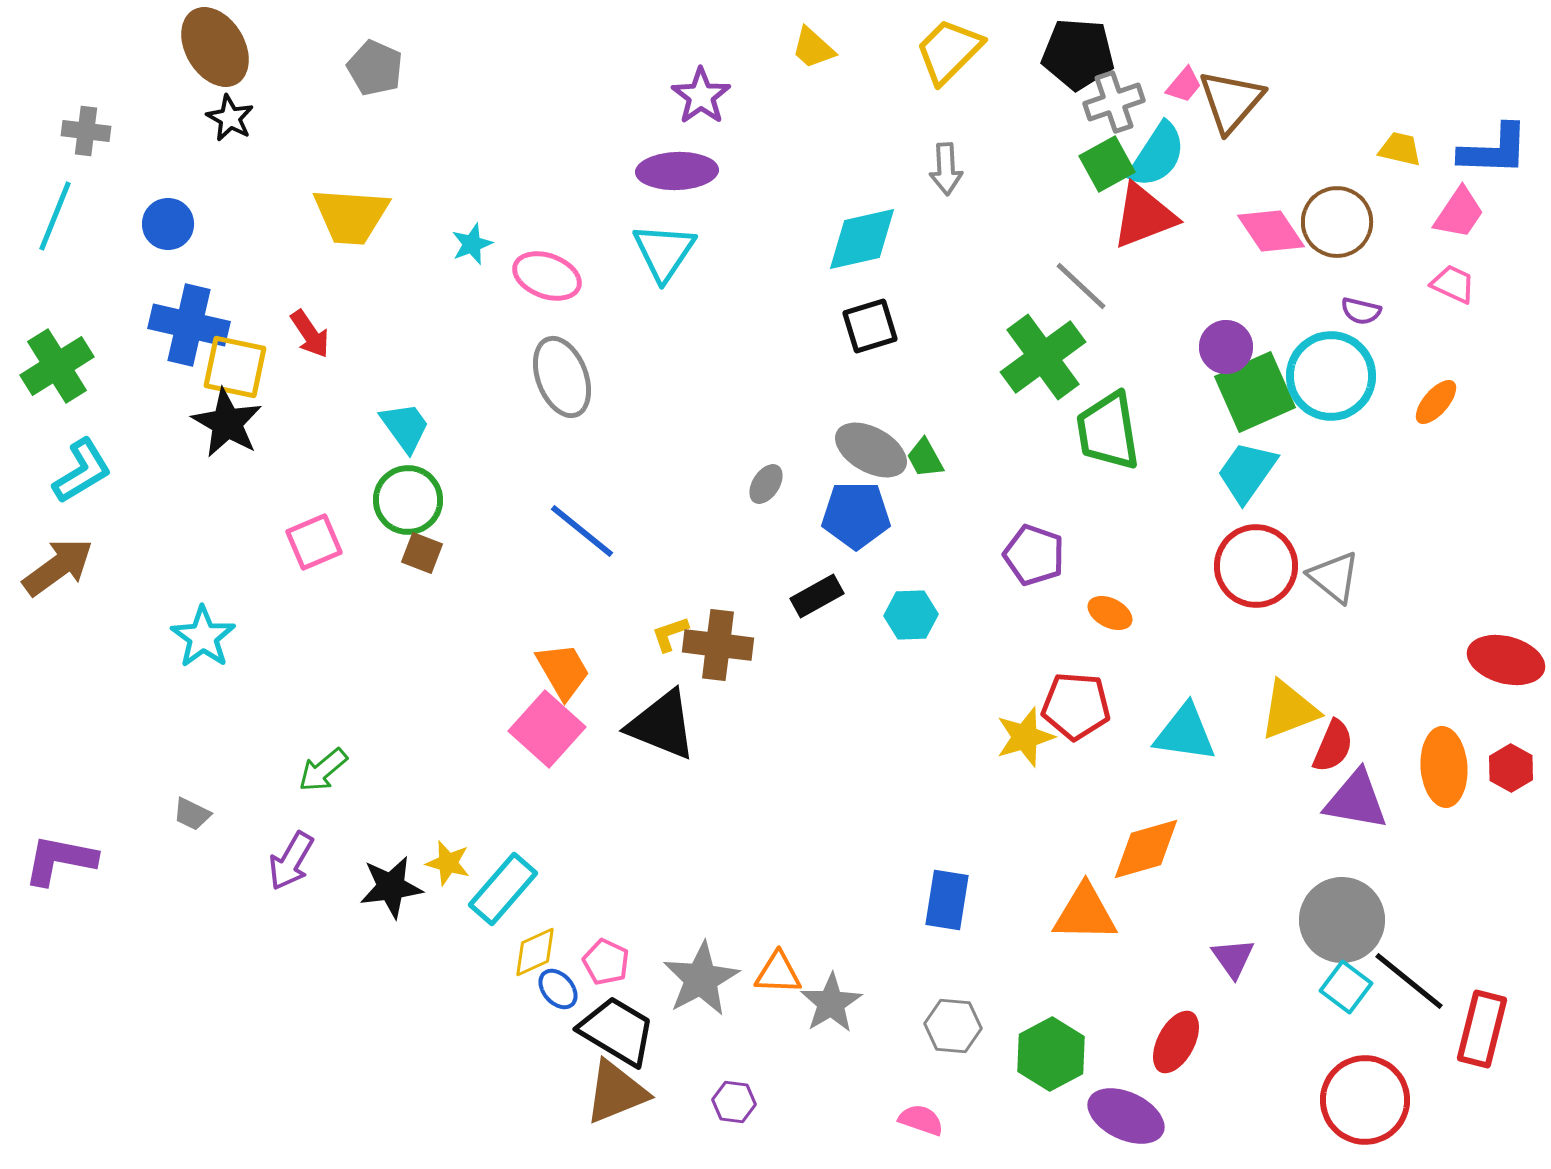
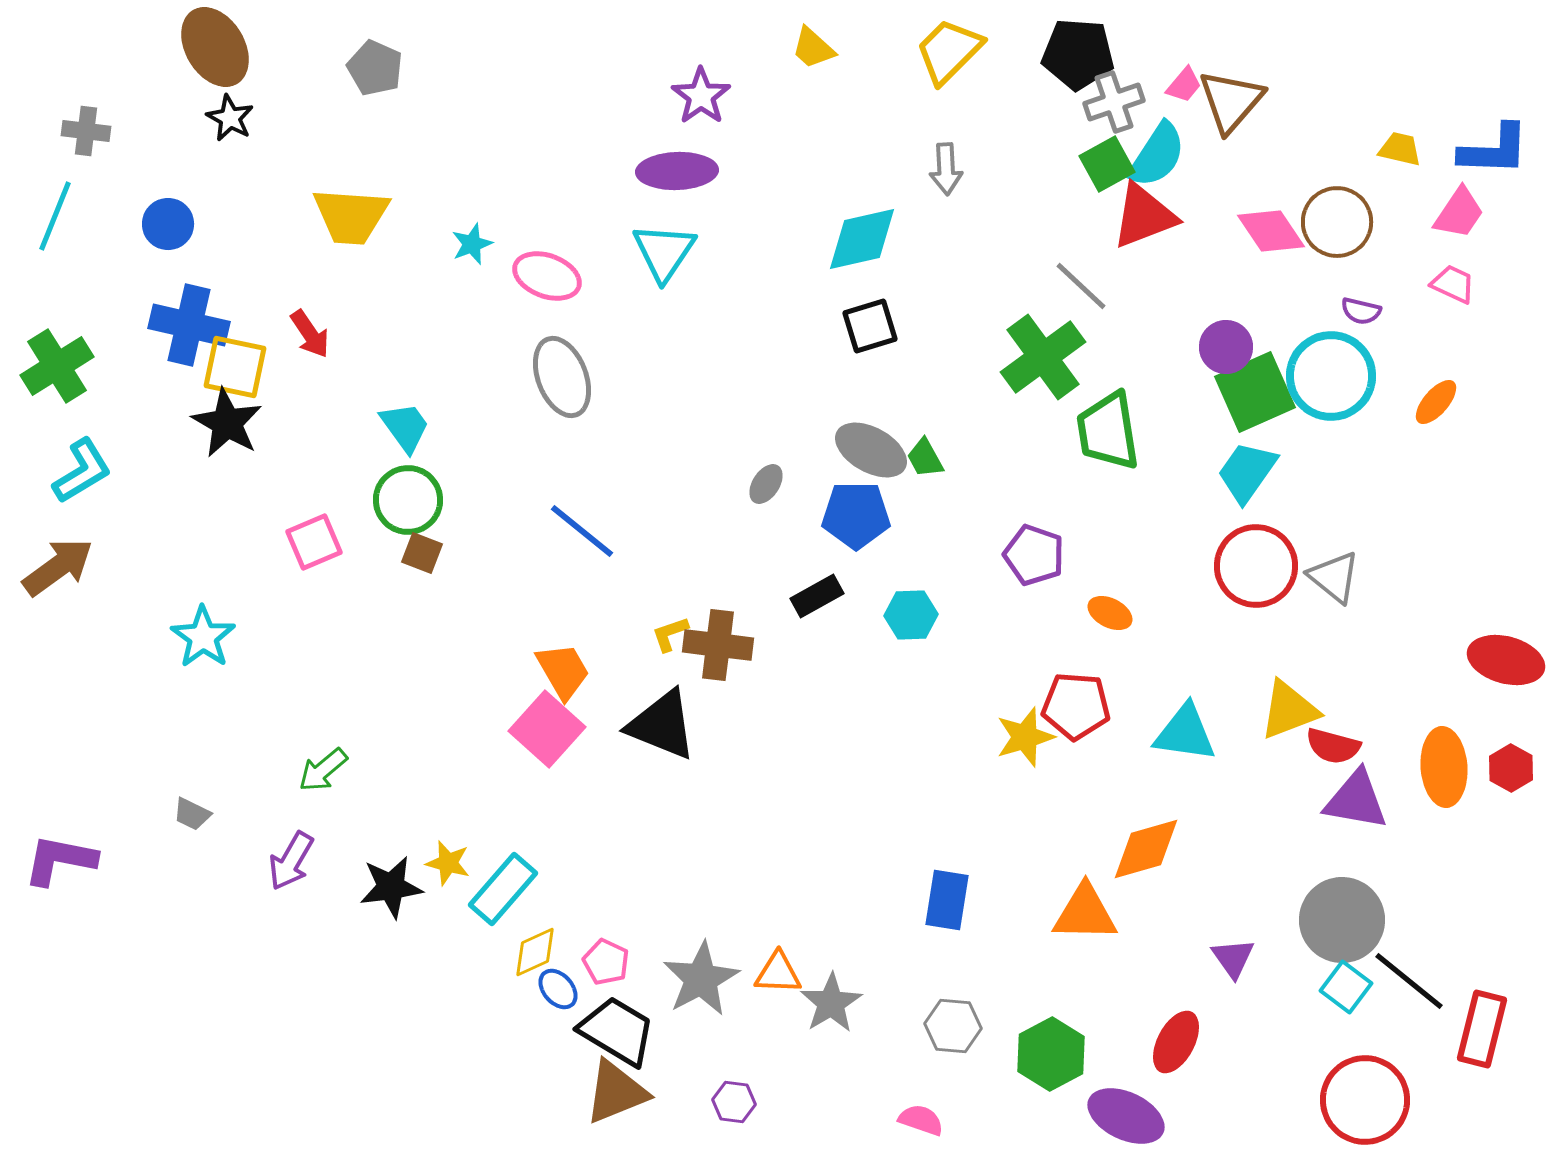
red semicircle at (1333, 746): rotated 82 degrees clockwise
